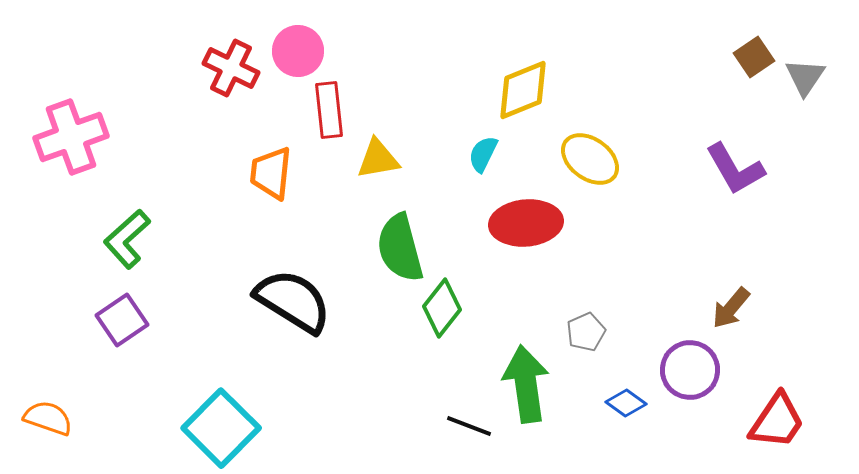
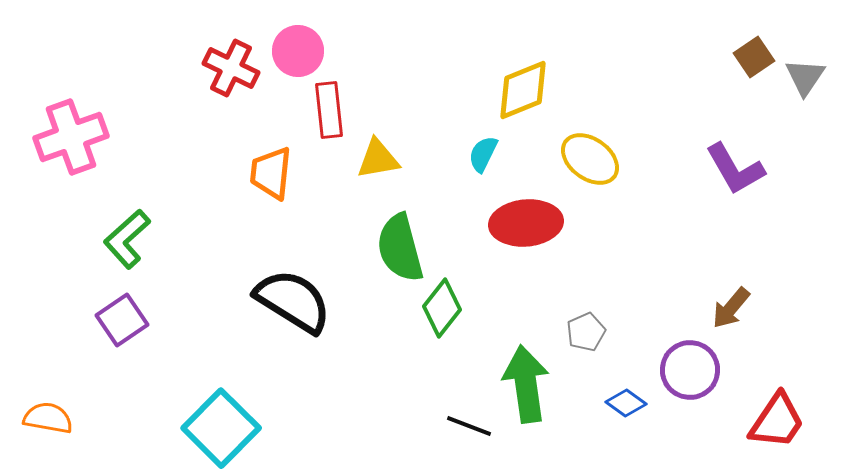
orange semicircle: rotated 9 degrees counterclockwise
